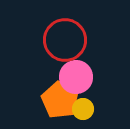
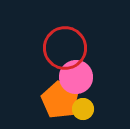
red circle: moved 8 px down
